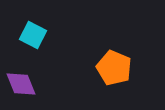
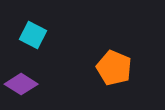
purple diamond: rotated 36 degrees counterclockwise
